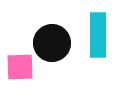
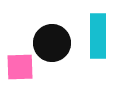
cyan rectangle: moved 1 px down
